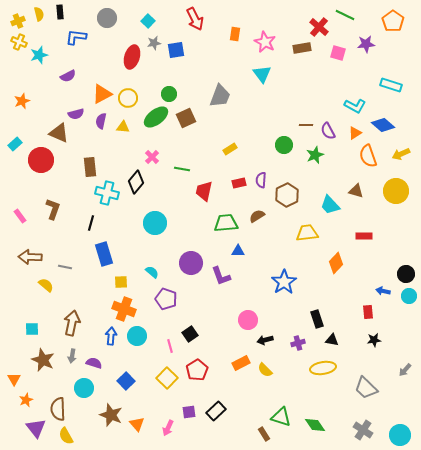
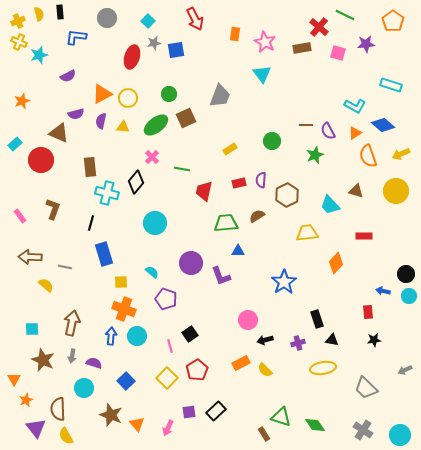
green ellipse at (156, 117): moved 8 px down
green circle at (284, 145): moved 12 px left, 4 px up
gray arrow at (405, 370): rotated 24 degrees clockwise
